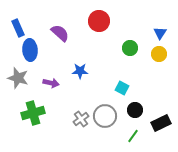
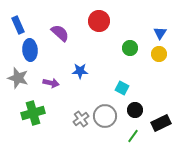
blue rectangle: moved 3 px up
